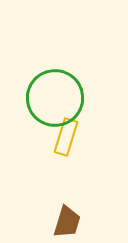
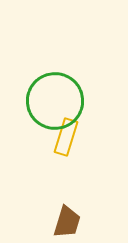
green circle: moved 3 px down
